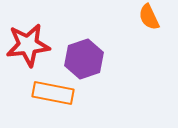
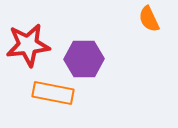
orange semicircle: moved 2 px down
purple hexagon: rotated 18 degrees clockwise
